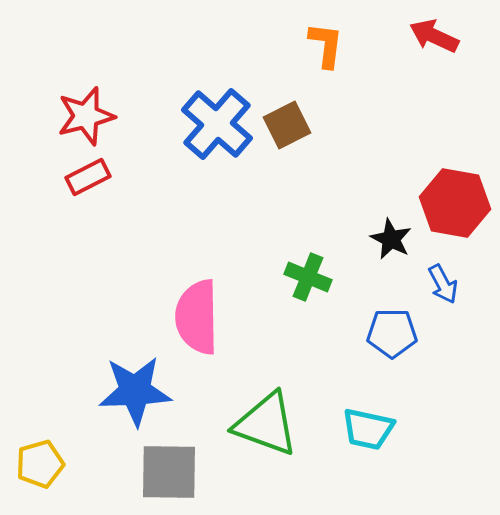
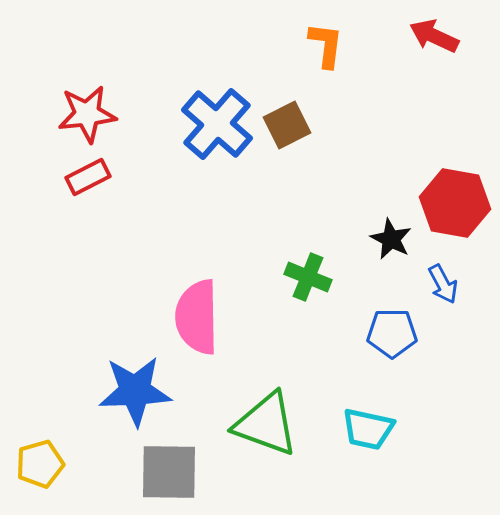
red star: moved 1 px right, 2 px up; rotated 8 degrees clockwise
